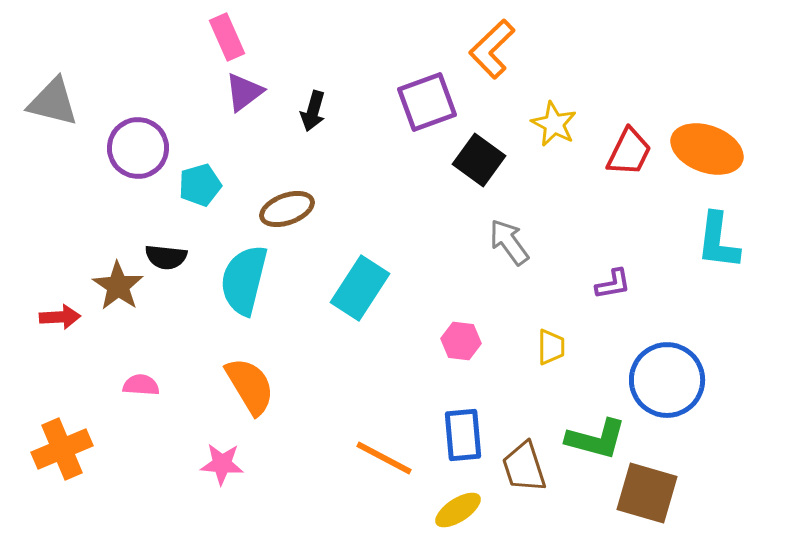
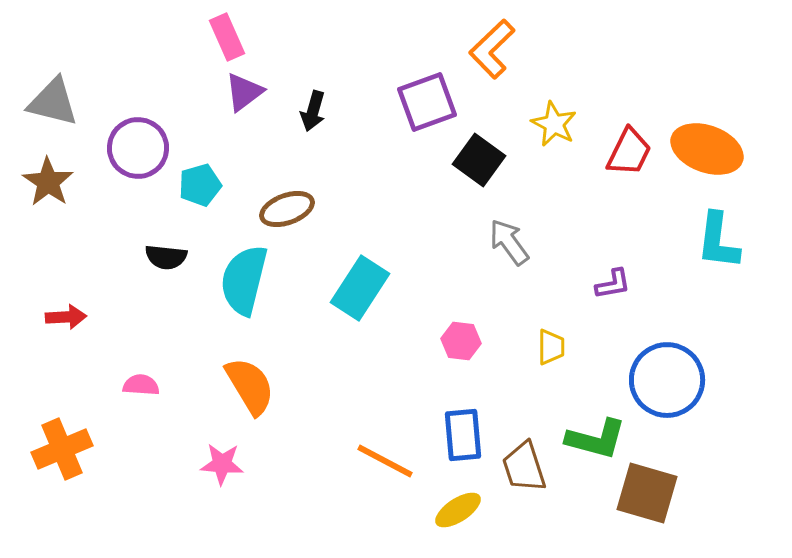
brown star: moved 70 px left, 104 px up
red arrow: moved 6 px right
orange line: moved 1 px right, 3 px down
